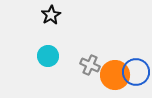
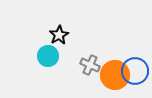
black star: moved 8 px right, 20 px down
blue circle: moved 1 px left, 1 px up
